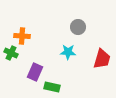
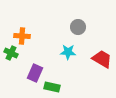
red trapezoid: rotated 75 degrees counterclockwise
purple rectangle: moved 1 px down
